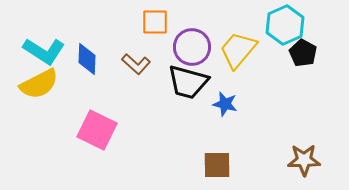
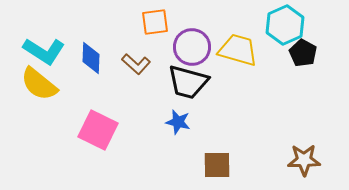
orange square: rotated 8 degrees counterclockwise
yellow trapezoid: rotated 66 degrees clockwise
blue diamond: moved 4 px right, 1 px up
yellow semicircle: rotated 66 degrees clockwise
blue star: moved 47 px left, 18 px down
pink square: moved 1 px right
